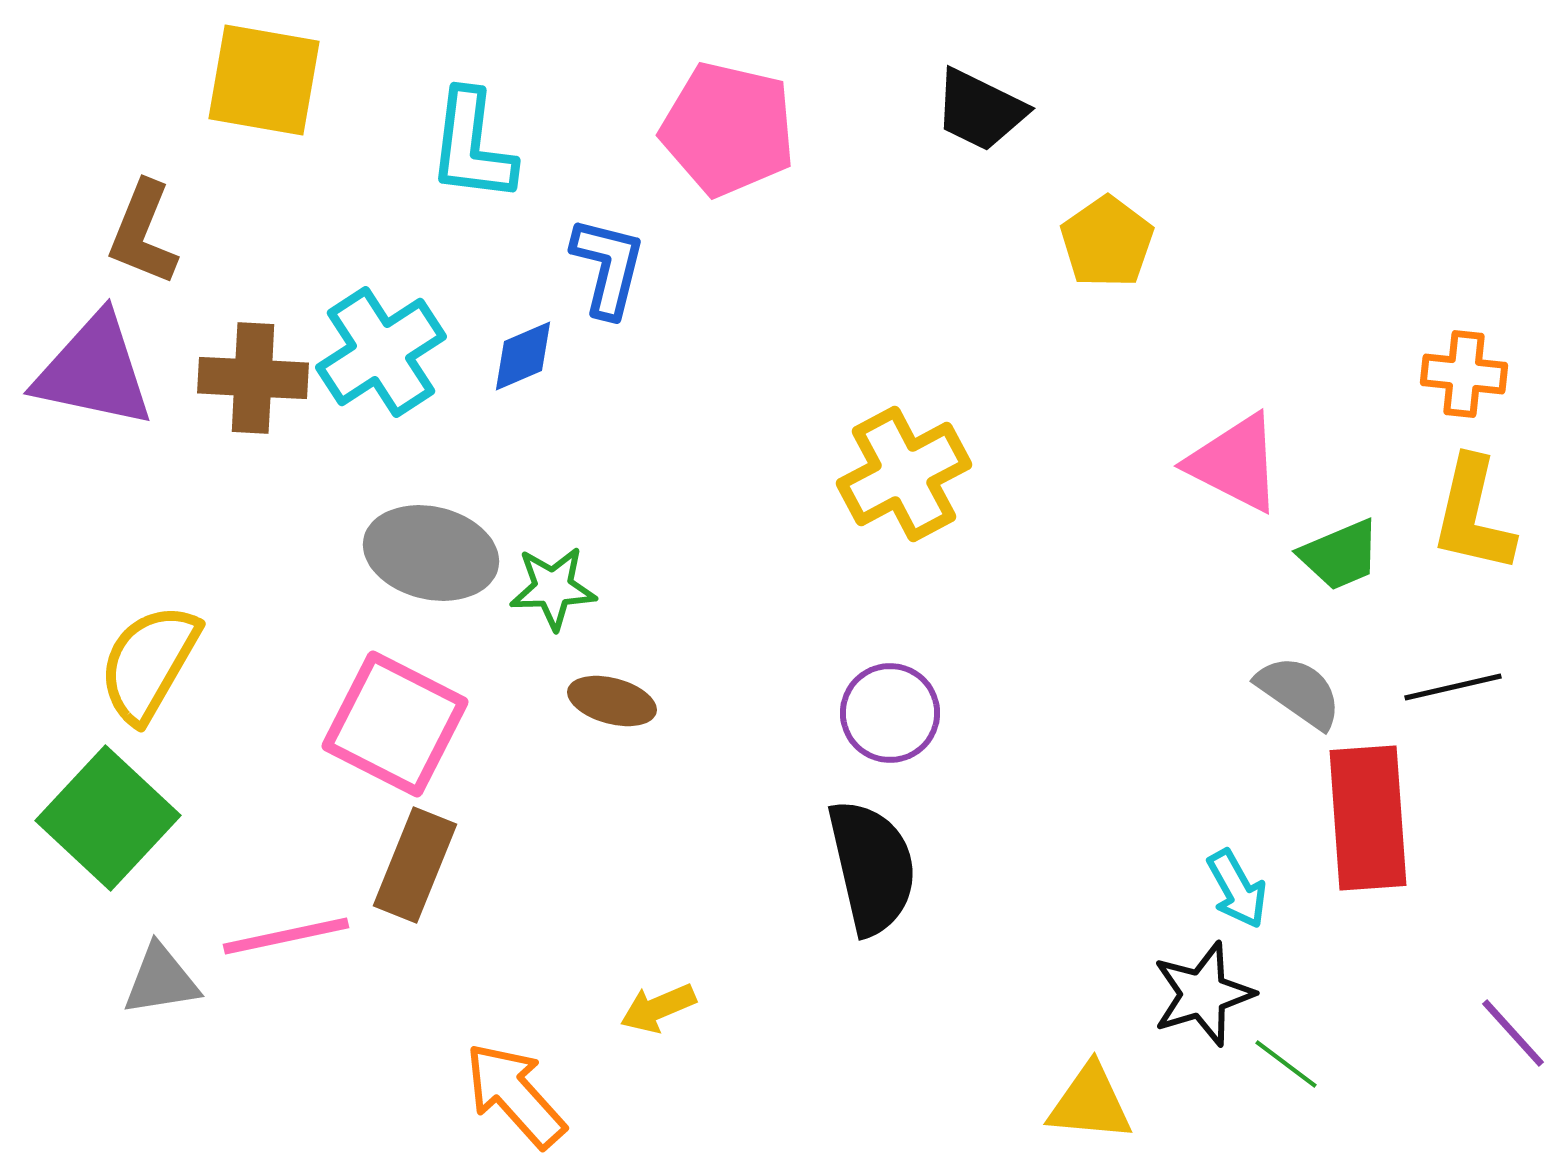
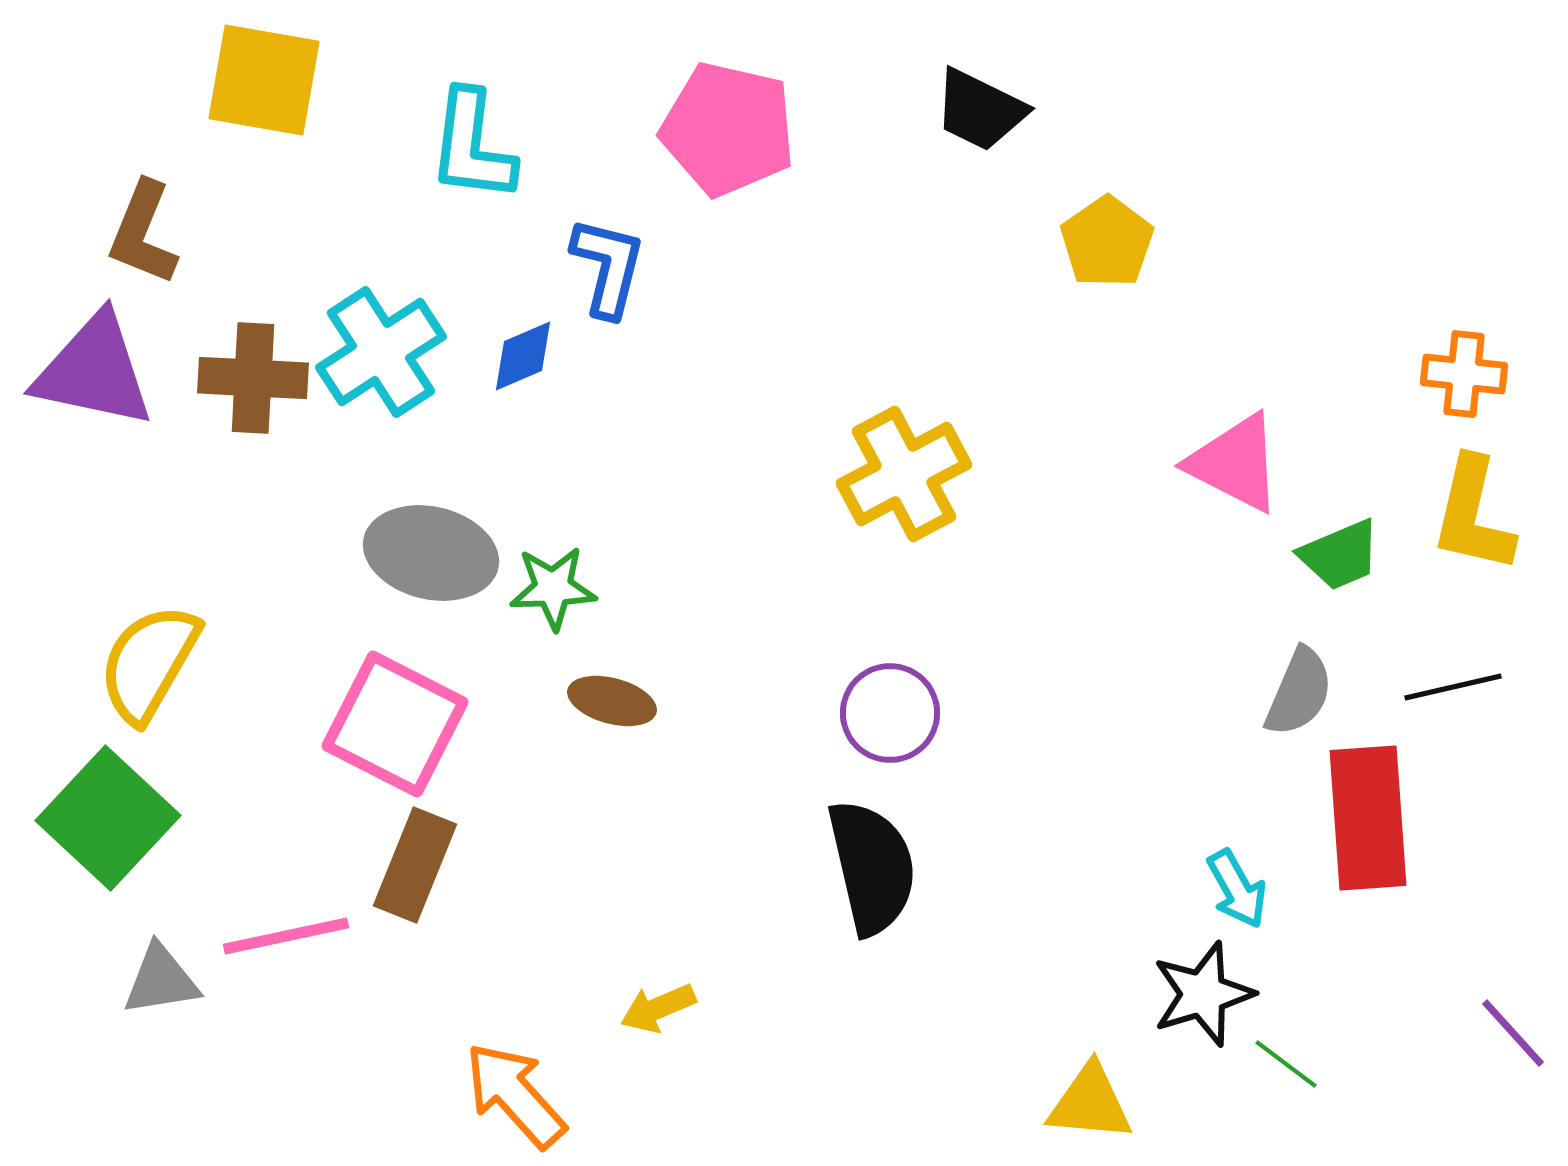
gray semicircle: rotated 78 degrees clockwise
